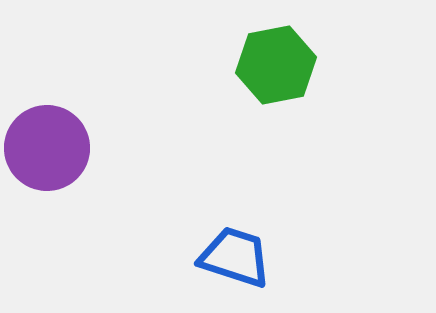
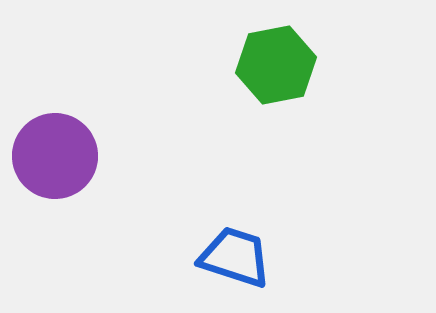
purple circle: moved 8 px right, 8 px down
